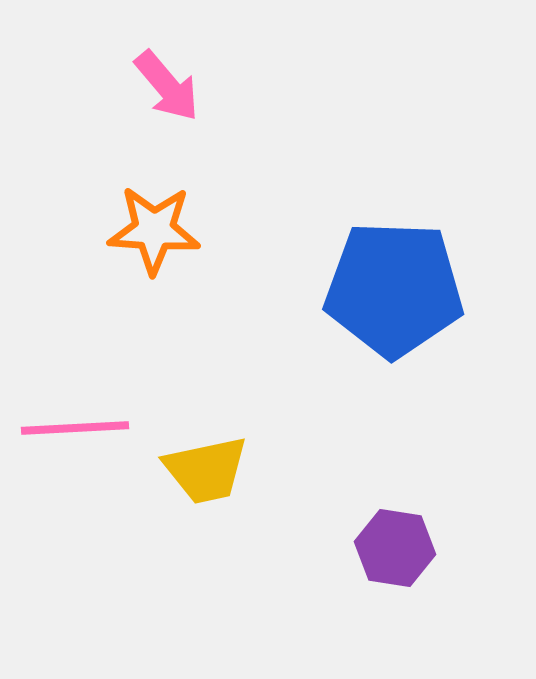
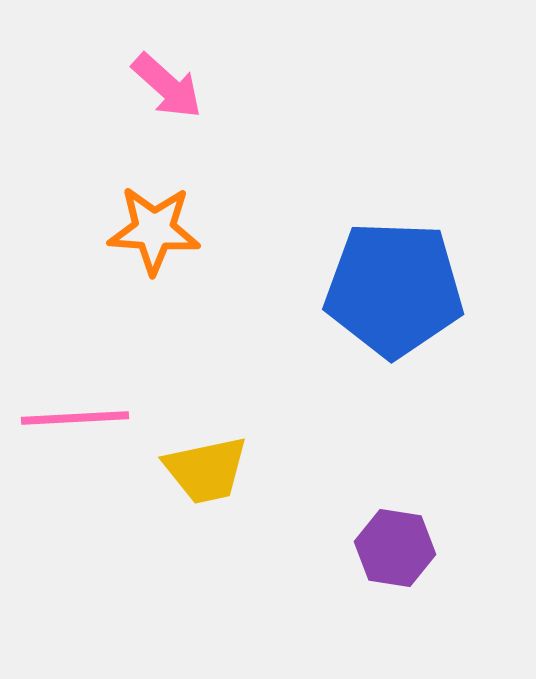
pink arrow: rotated 8 degrees counterclockwise
pink line: moved 10 px up
